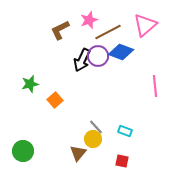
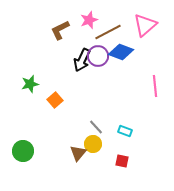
yellow circle: moved 5 px down
